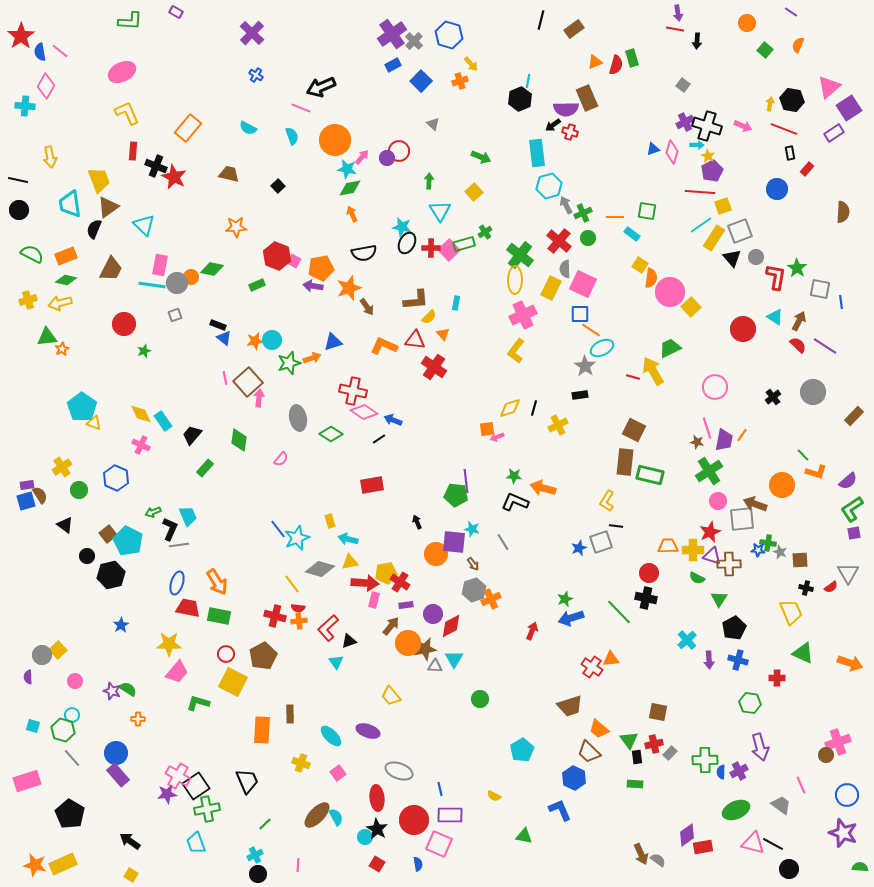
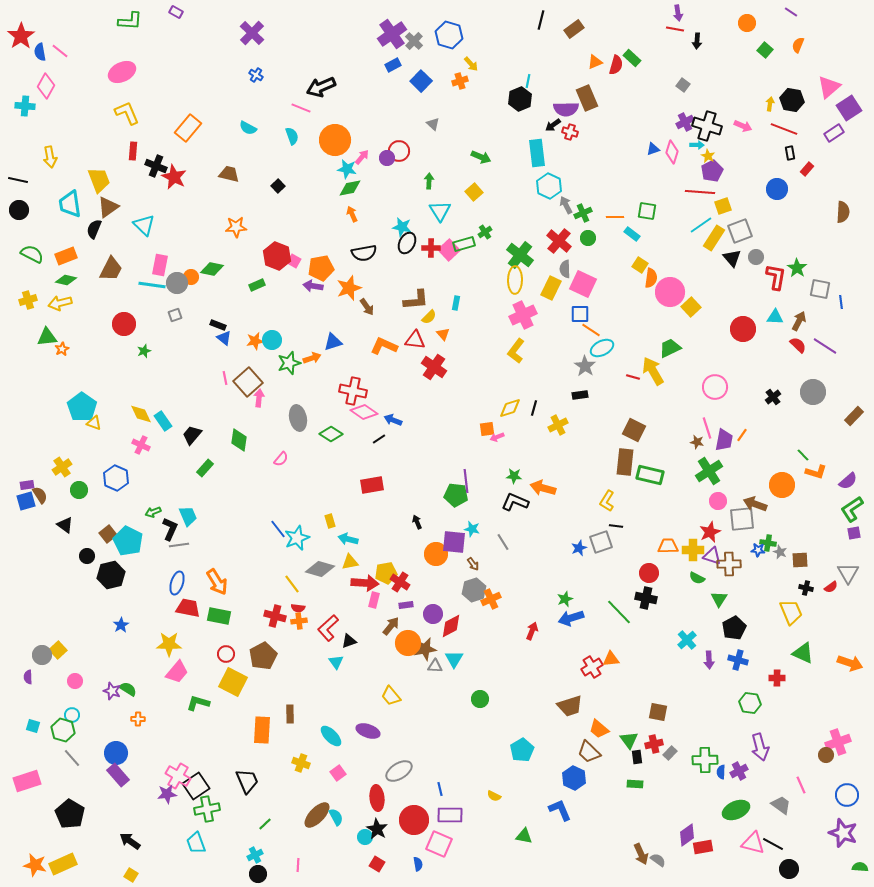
green rectangle at (632, 58): rotated 30 degrees counterclockwise
cyan hexagon at (549, 186): rotated 20 degrees counterclockwise
cyan triangle at (775, 317): rotated 30 degrees counterclockwise
red cross at (592, 667): rotated 25 degrees clockwise
gray ellipse at (399, 771): rotated 52 degrees counterclockwise
